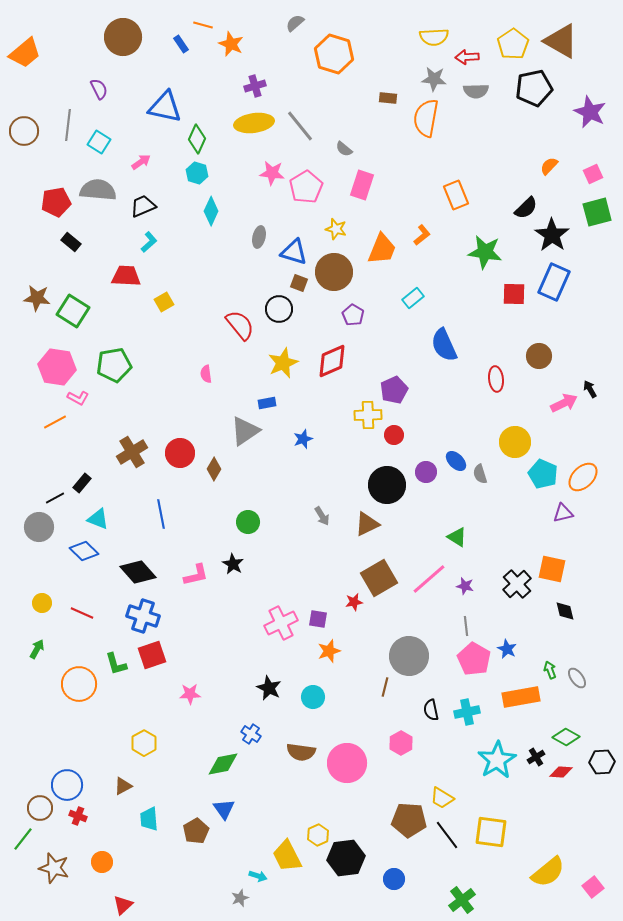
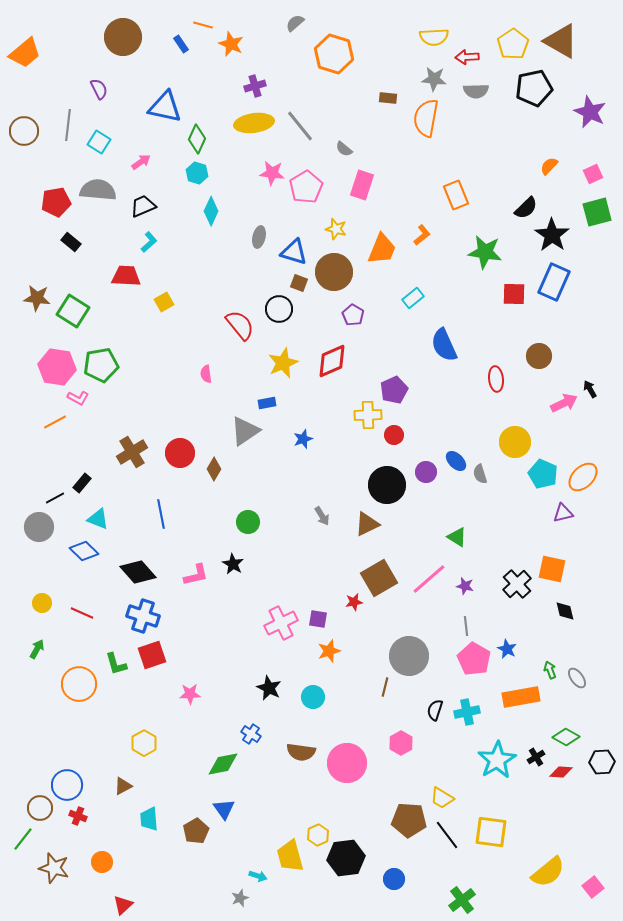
green pentagon at (114, 365): moved 13 px left
black semicircle at (431, 710): moved 4 px right; rotated 30 degrees clockwise
yellow trapezoid at (287, 856): moved 3 px right; rotated 12 degrees clockwise
